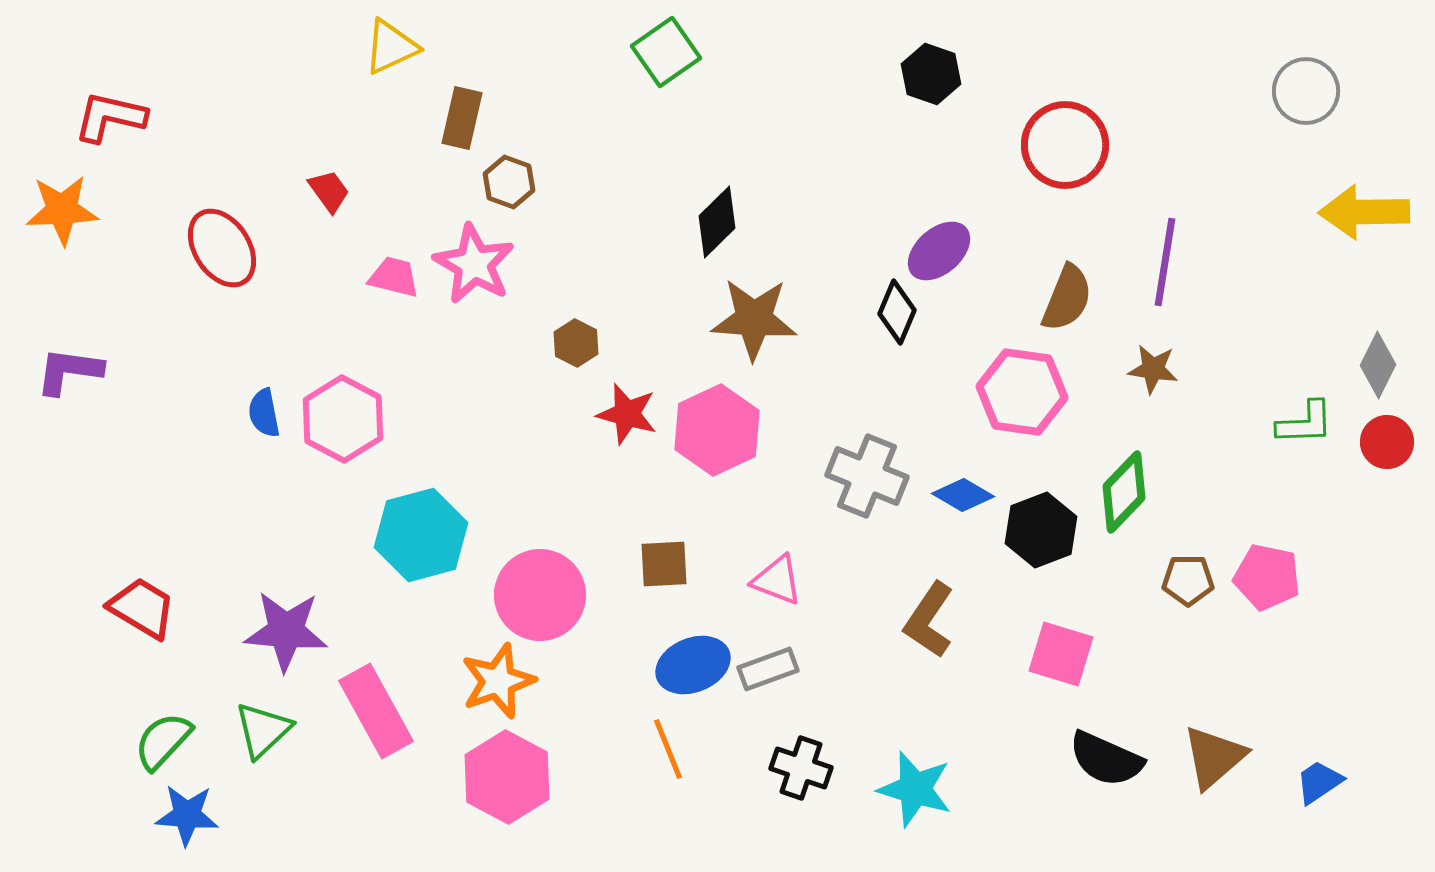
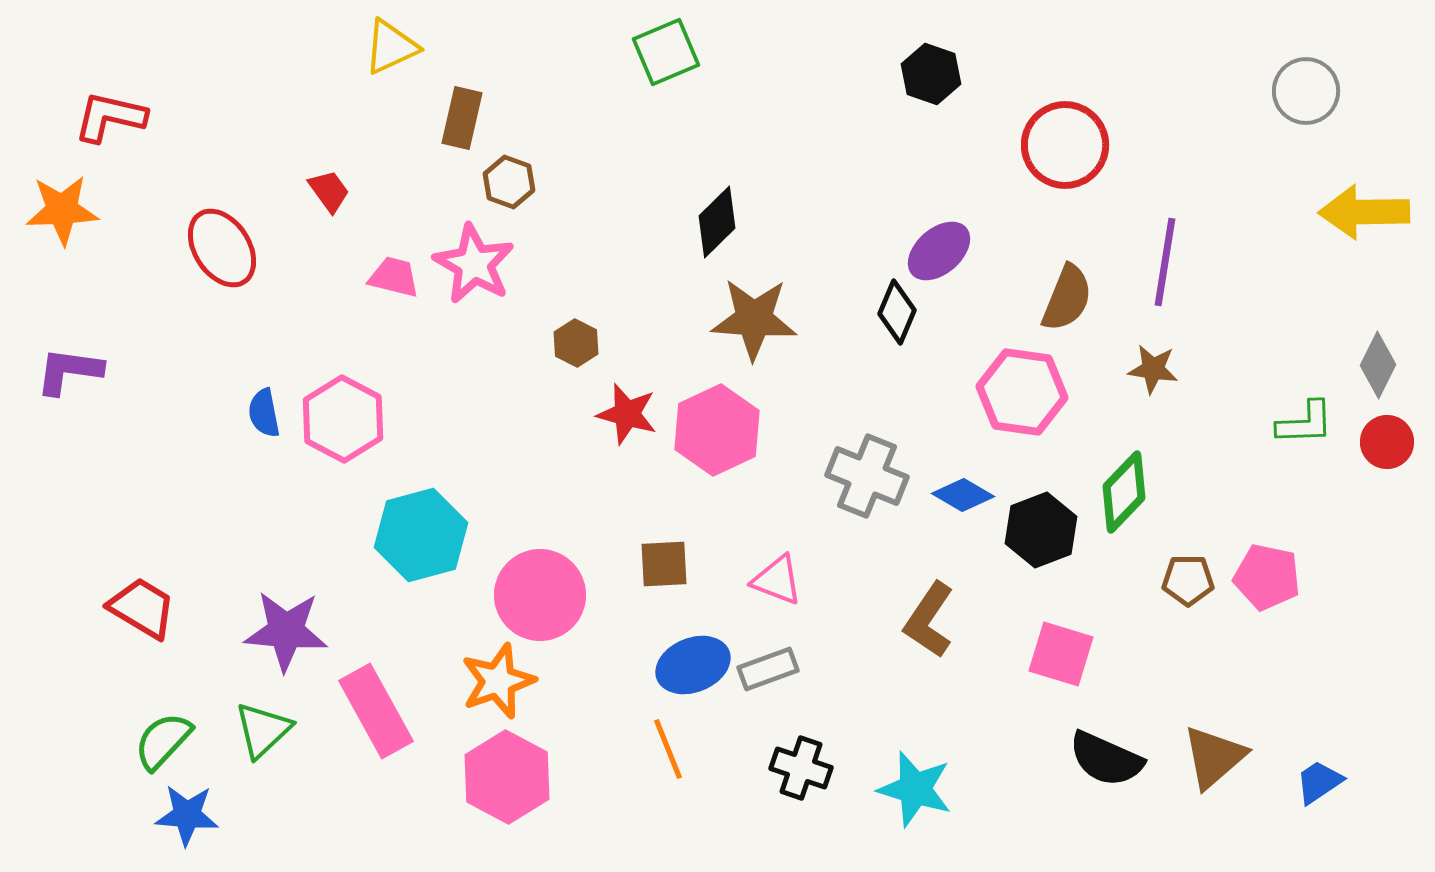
green square at (666, 52): rotated 12 degrees clockwise
